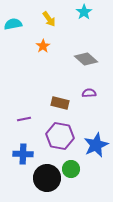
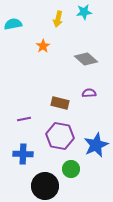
cyan star: rotated 28 degrees clockwise
yellow arrow: moved 9 px right; rotated 49 degrees clockwise
black circle: moved 2 px left, 8 px down
